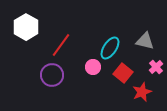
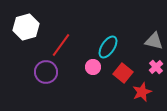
white hexagon: rotated 15 degrees clockwise
gray triangle: moved 9 px right
cyan ellipse: moved 2 px left, 1 px up
purple circle: moved 6 px left, 3 px up
